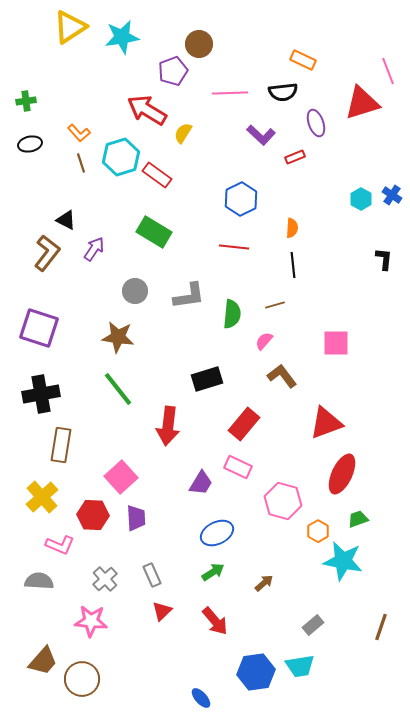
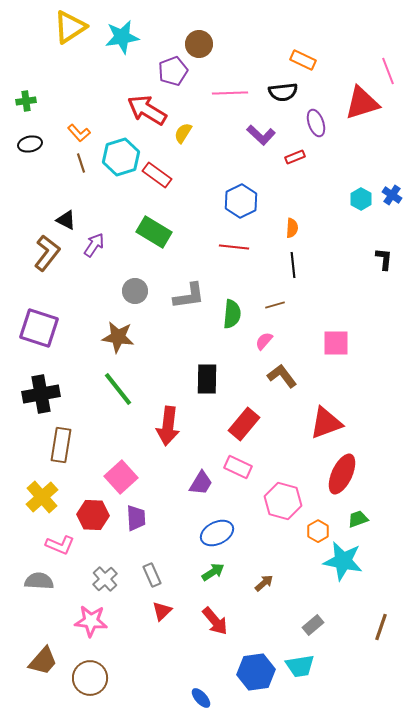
blue hexagon at (241, 199): moved 2 px down
purple arrow at (94, 249): moved 4 px up
black rectangle at (207, 379): rotated 72 degrees counterclockwise
brown circle at (82, 679): moved 8 px right, 1 px up
